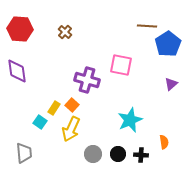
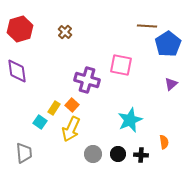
red hexagon: rotated 20 degrees counterclockwise
